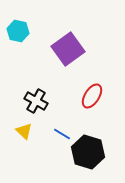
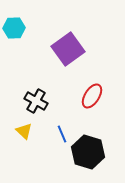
cyan hexagon: moved 4 px left, 3 px up; rotated 15 degrees counterclockwise
blue line: rotated 36 degrees clockwise
